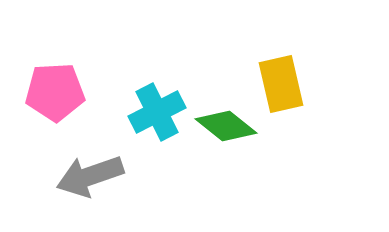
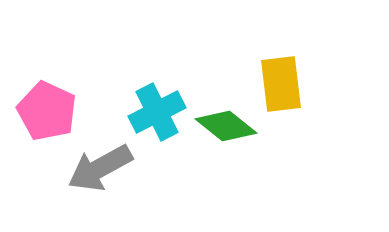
yellow rectangle: rotated 6 degrees clockwise
pink pentagon: moved 8 px left, 19 px down; rotated 28 degrees clockwise
gray arrow: moved 10 px right, 8 px up; rotated 10 degrees counterclockwise
